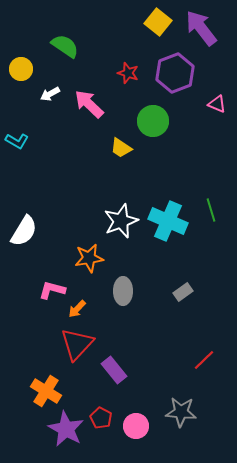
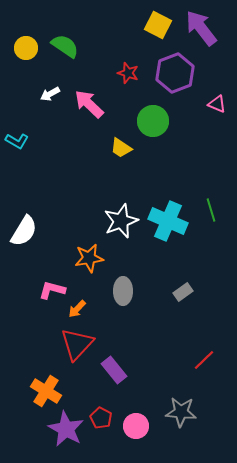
yellow square: moved 3 px down; rotated 12 degrees counterclockwise
yellow circle: moved 5 px right, 21 px up
